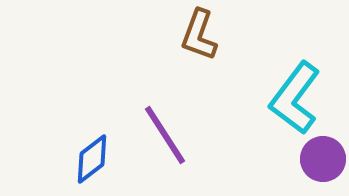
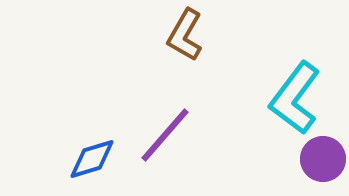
brown L-shape: moved 14 px left; rotated 10 degrees clockwise
purple line: rotated 74 degrees clockwise
blue diamond: rotated 21 degrees clockwise
